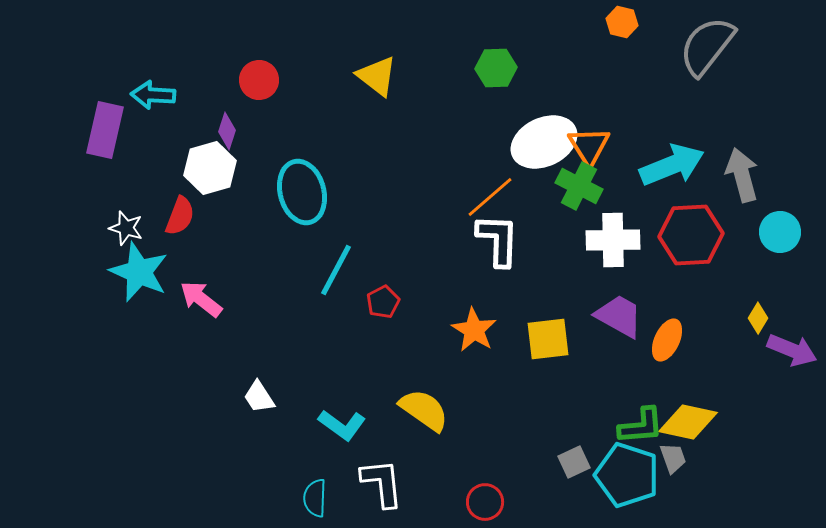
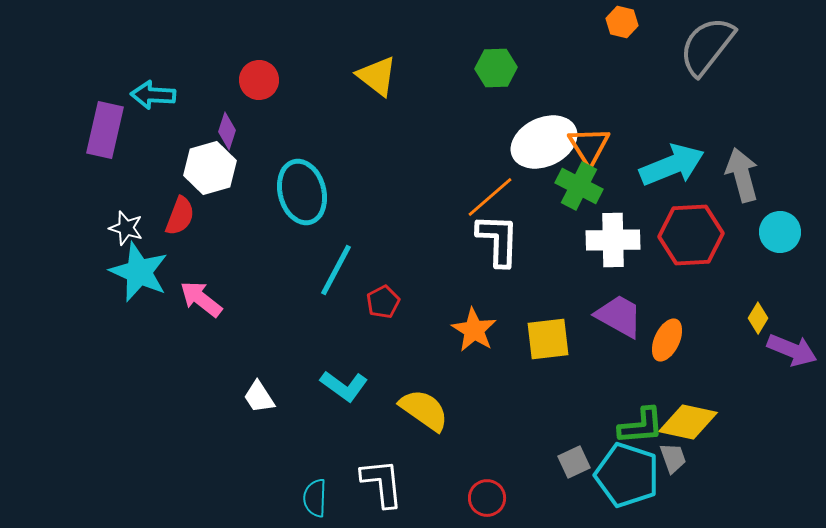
cyan L-shape at (342, 425): moved 2 px right, 39 px up
red circle at (485, 502): moved 2 px right, 4 px up
